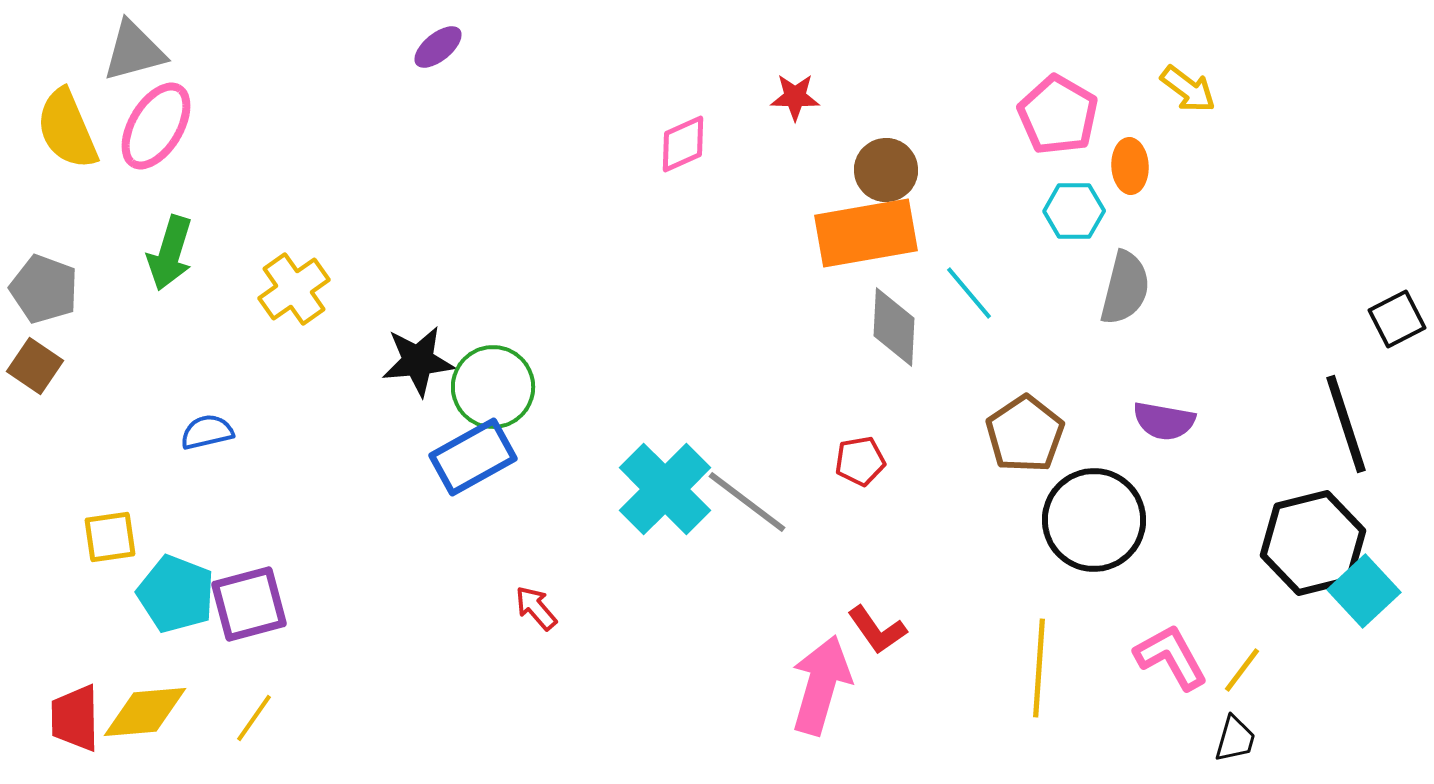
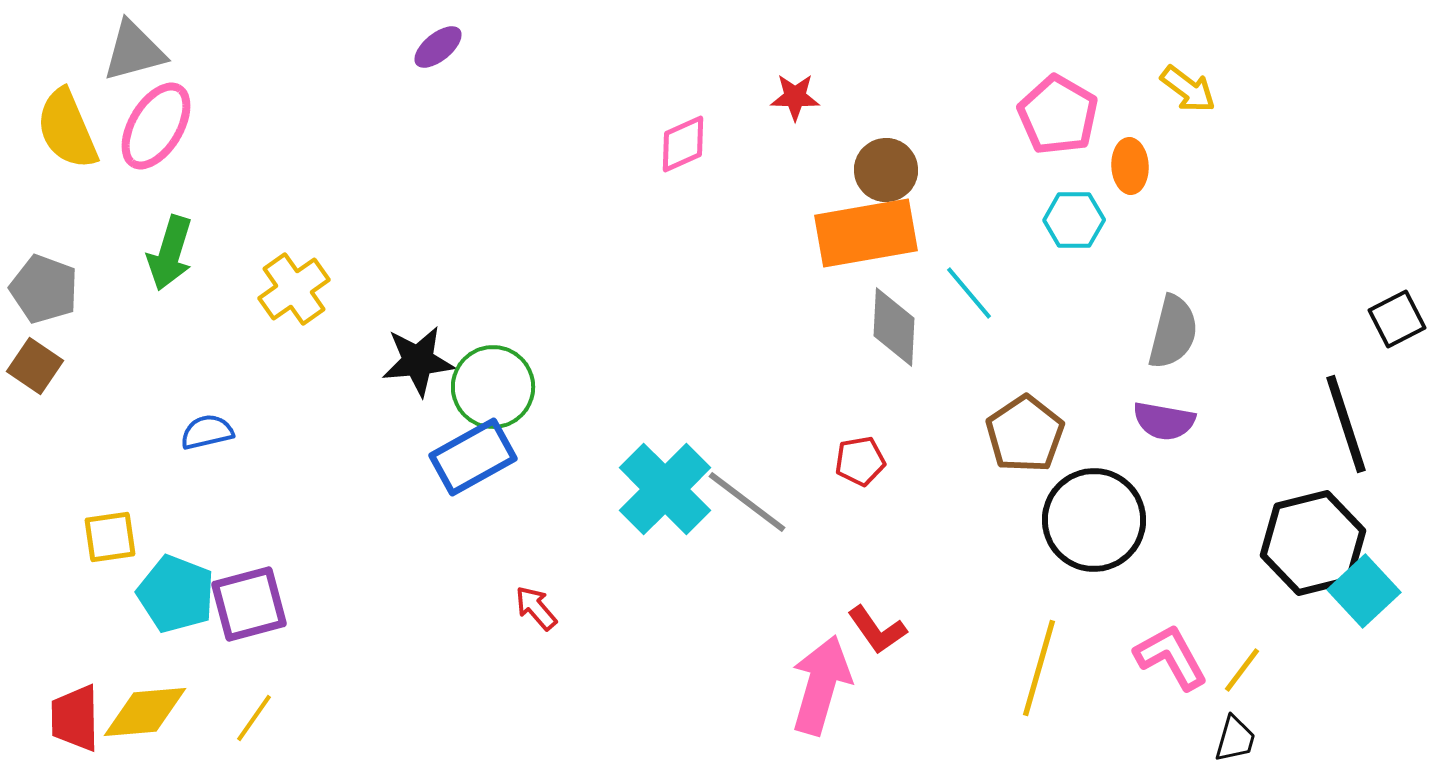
cyan hexagon at (1074, 211): moved 9 px down
gray semicircle at (1125, 288): moved 48 px right, 44 px down
yellow line at (1039, 668): rotated 12 degrees clockwise
